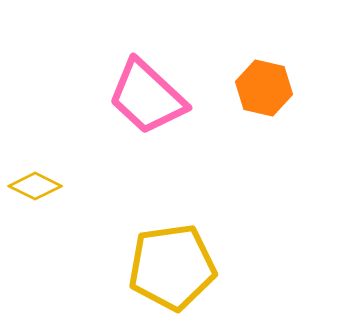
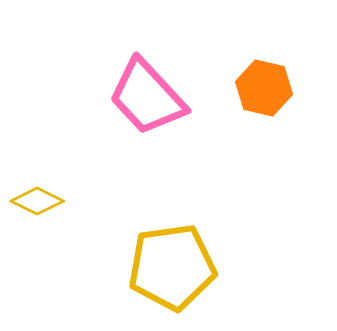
pink trapezoid: rotated 4 degrees clockwise
yellow diamond: moved 2 px right, 15 px down
